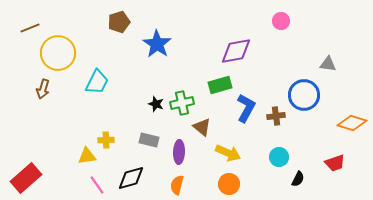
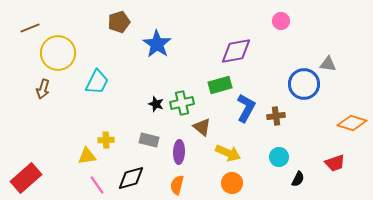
blue circle: moved 11 px up
orange circle: moved 3 px right, 1 px up
